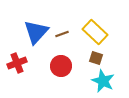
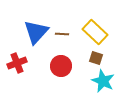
brown line: rotated 24 degrees clockwise
